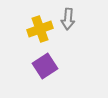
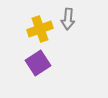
purple square: moved 7 px left, 3 px up
